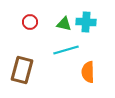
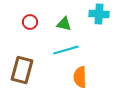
cyan cross: moved 13 px right, 8 px up
orange semicircle: moved 8 px left, 5 px down
